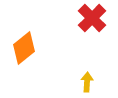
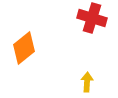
red cross: rotated 28 degrees counterclockwise
